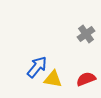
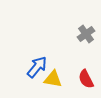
red semicircle: rotated 96 degrees counterclockwise
